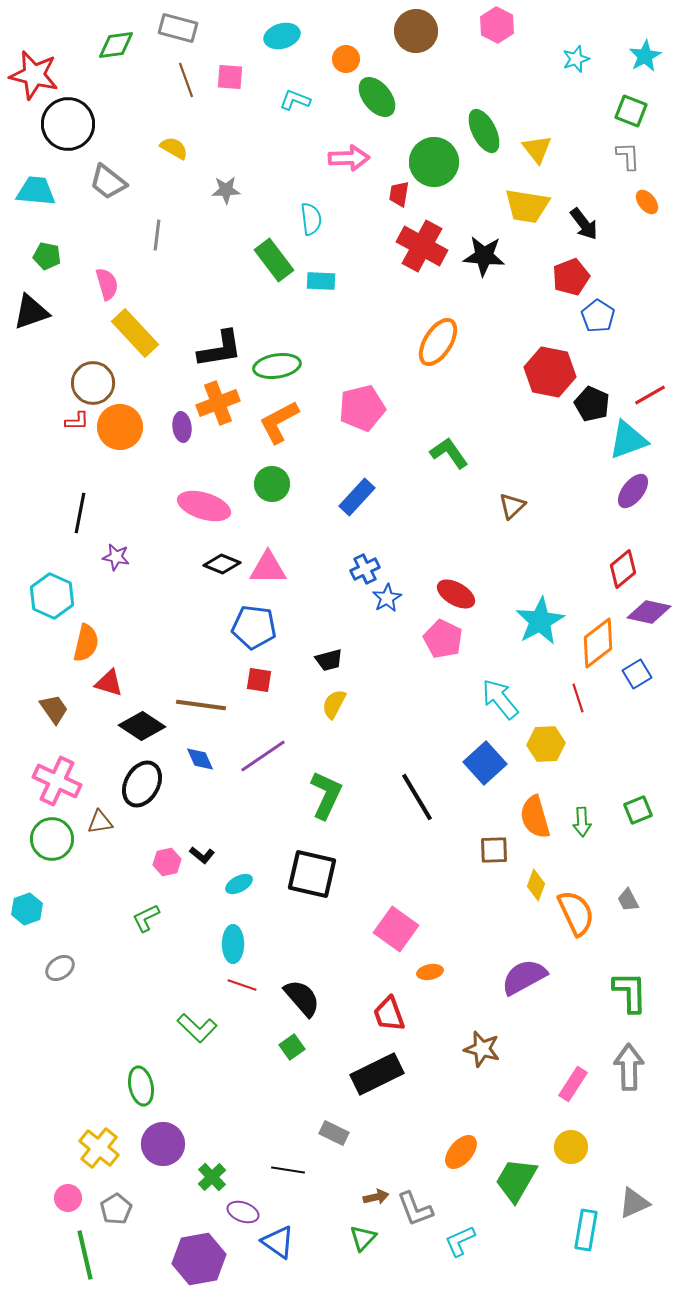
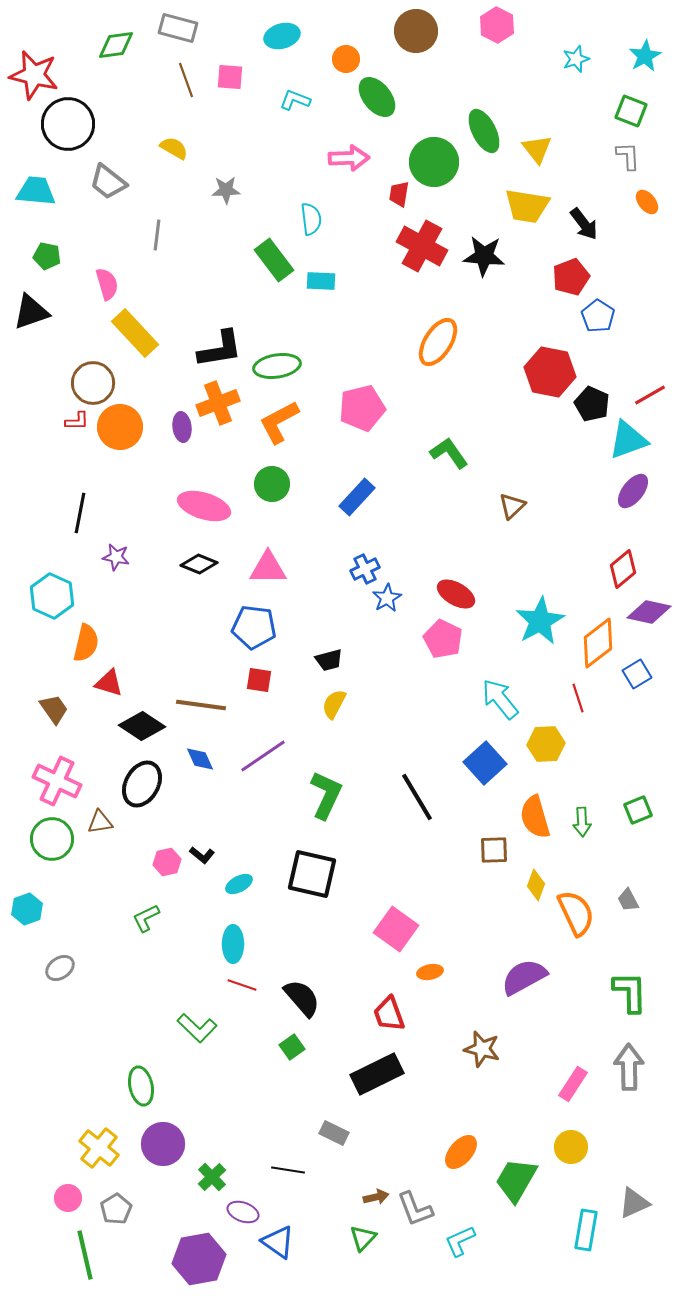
black diamond at (222, 564): moved 23 px left
